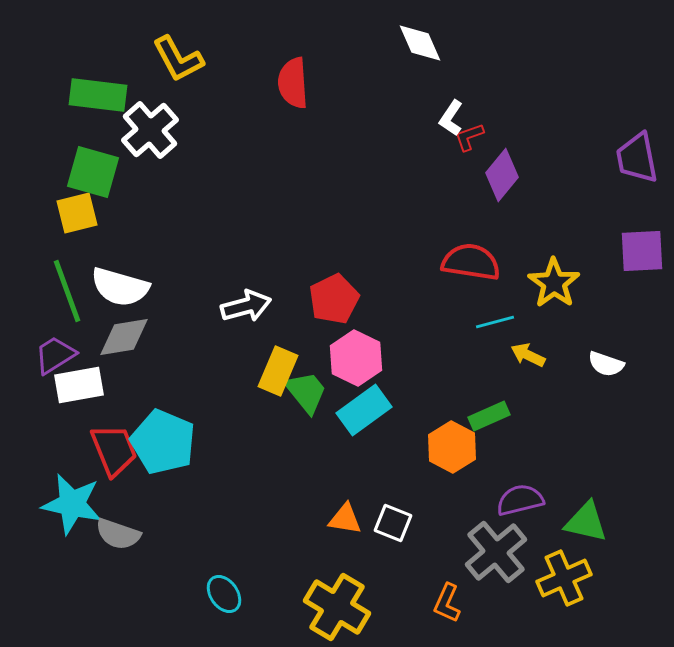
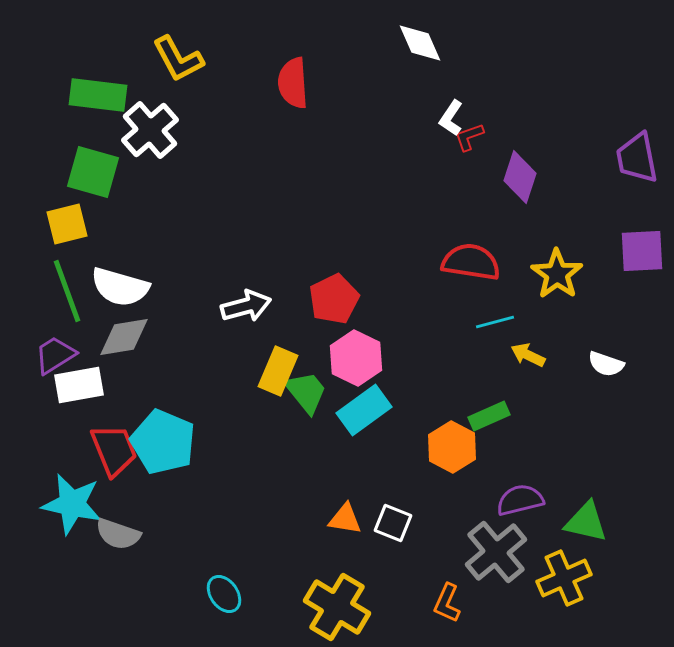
purple diamond at (502, 175): moved 18 px right, 2 px down; rotated 21 degrees counterclockwise
yellow square at (77, 213): moved 10 px left, 11 px down
yellow star at (554, 283): moved 3 px right, 9 px up
